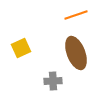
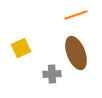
gray cross: moved 1 px left, 7 px up
